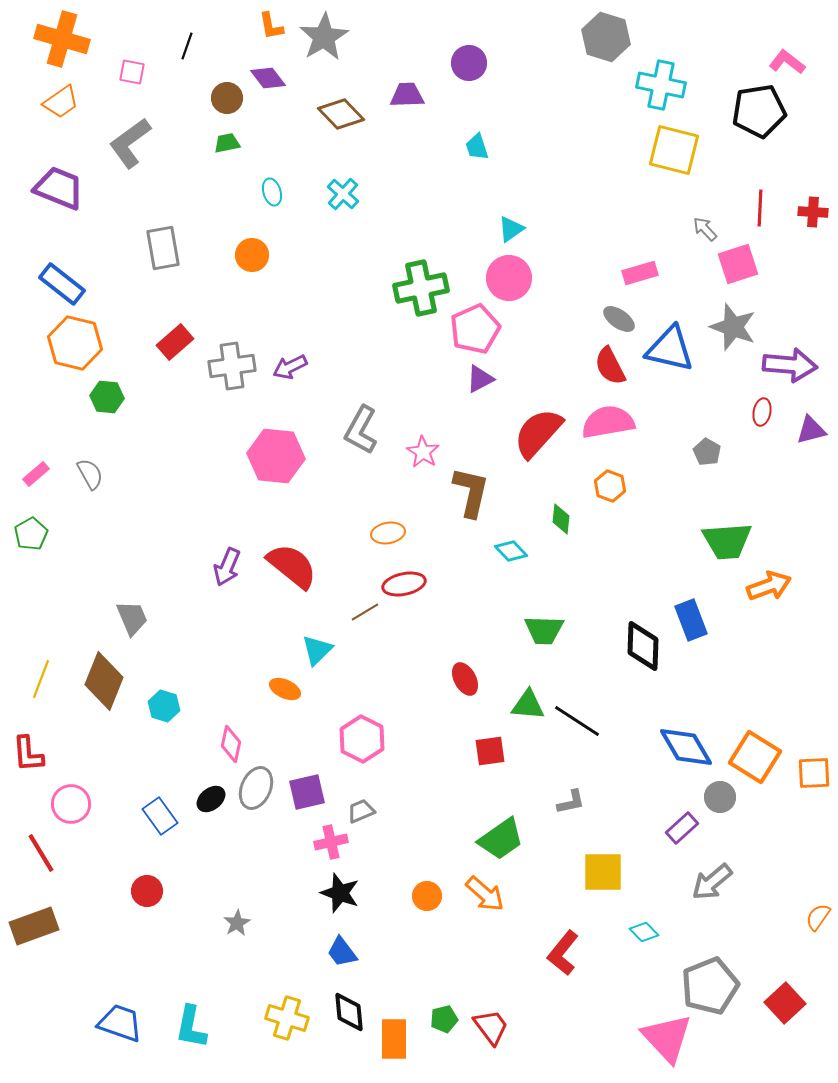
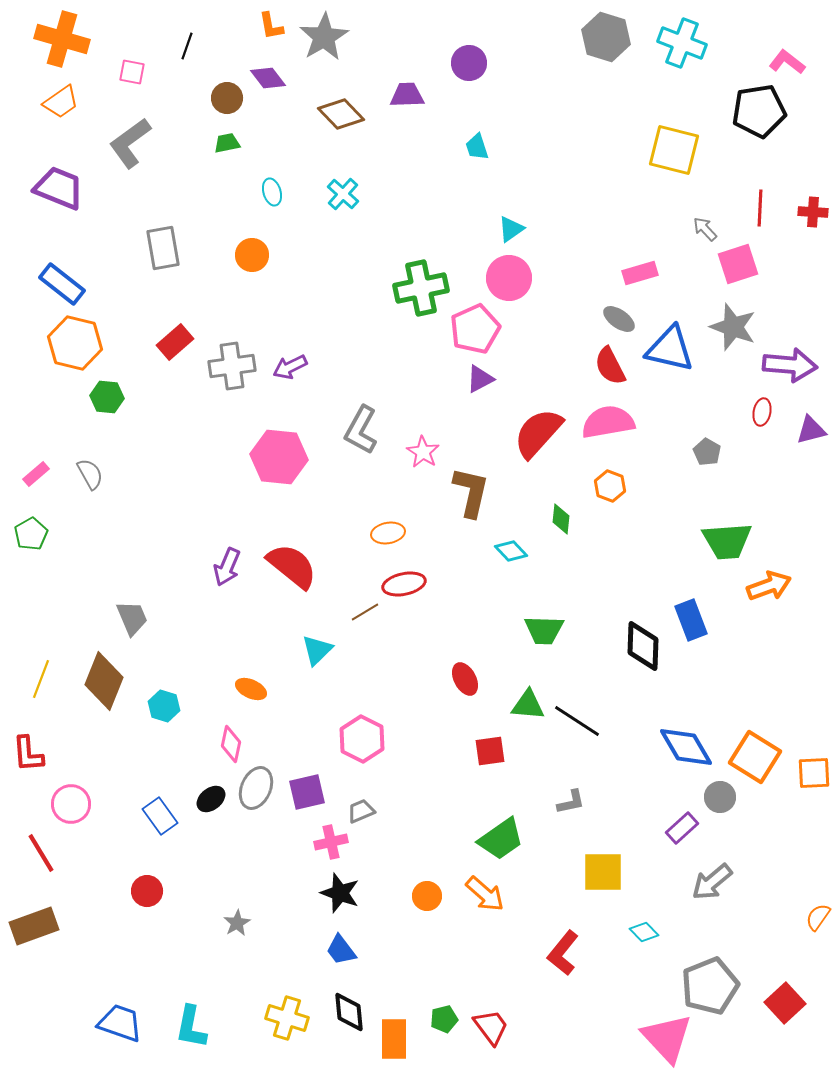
cyan cross at (661, 85): moved 21 px right, 42 px up; rotated 9 degrees clockwise
pink hexagon at (276, 456): moved 3 px right, 1 px down
orange ellipse at (285, 689): moved 34 px left
blue trapezoid at (342, 952): moved 1 px left, 2 px up
